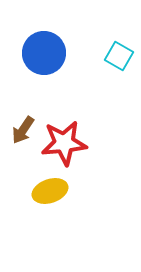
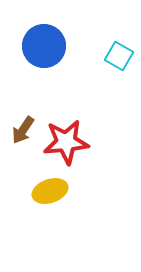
blue circle: moved 7 px up
red star: moved 2 px right, 1 px up
